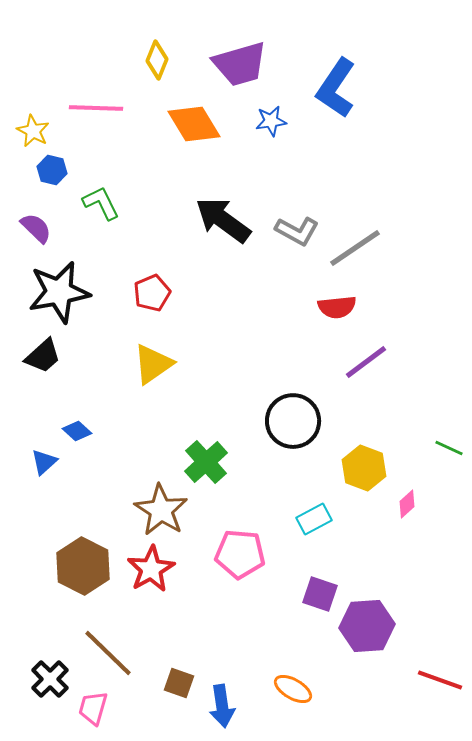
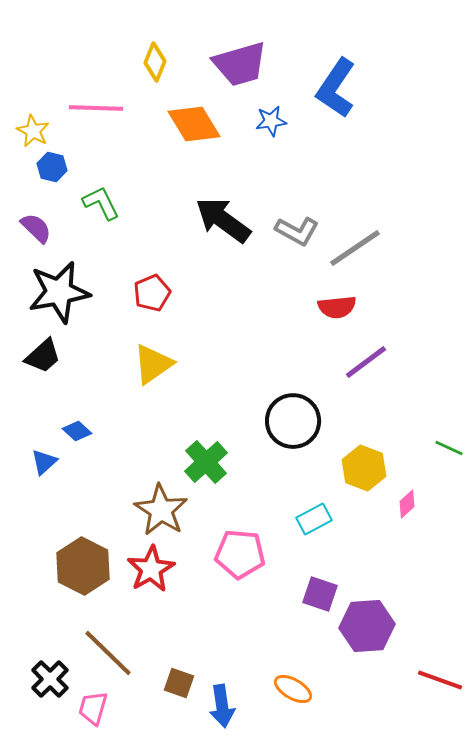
yellow diamond: moved 2 px left, 2 px down
blue hexagon: moved 3 px up
